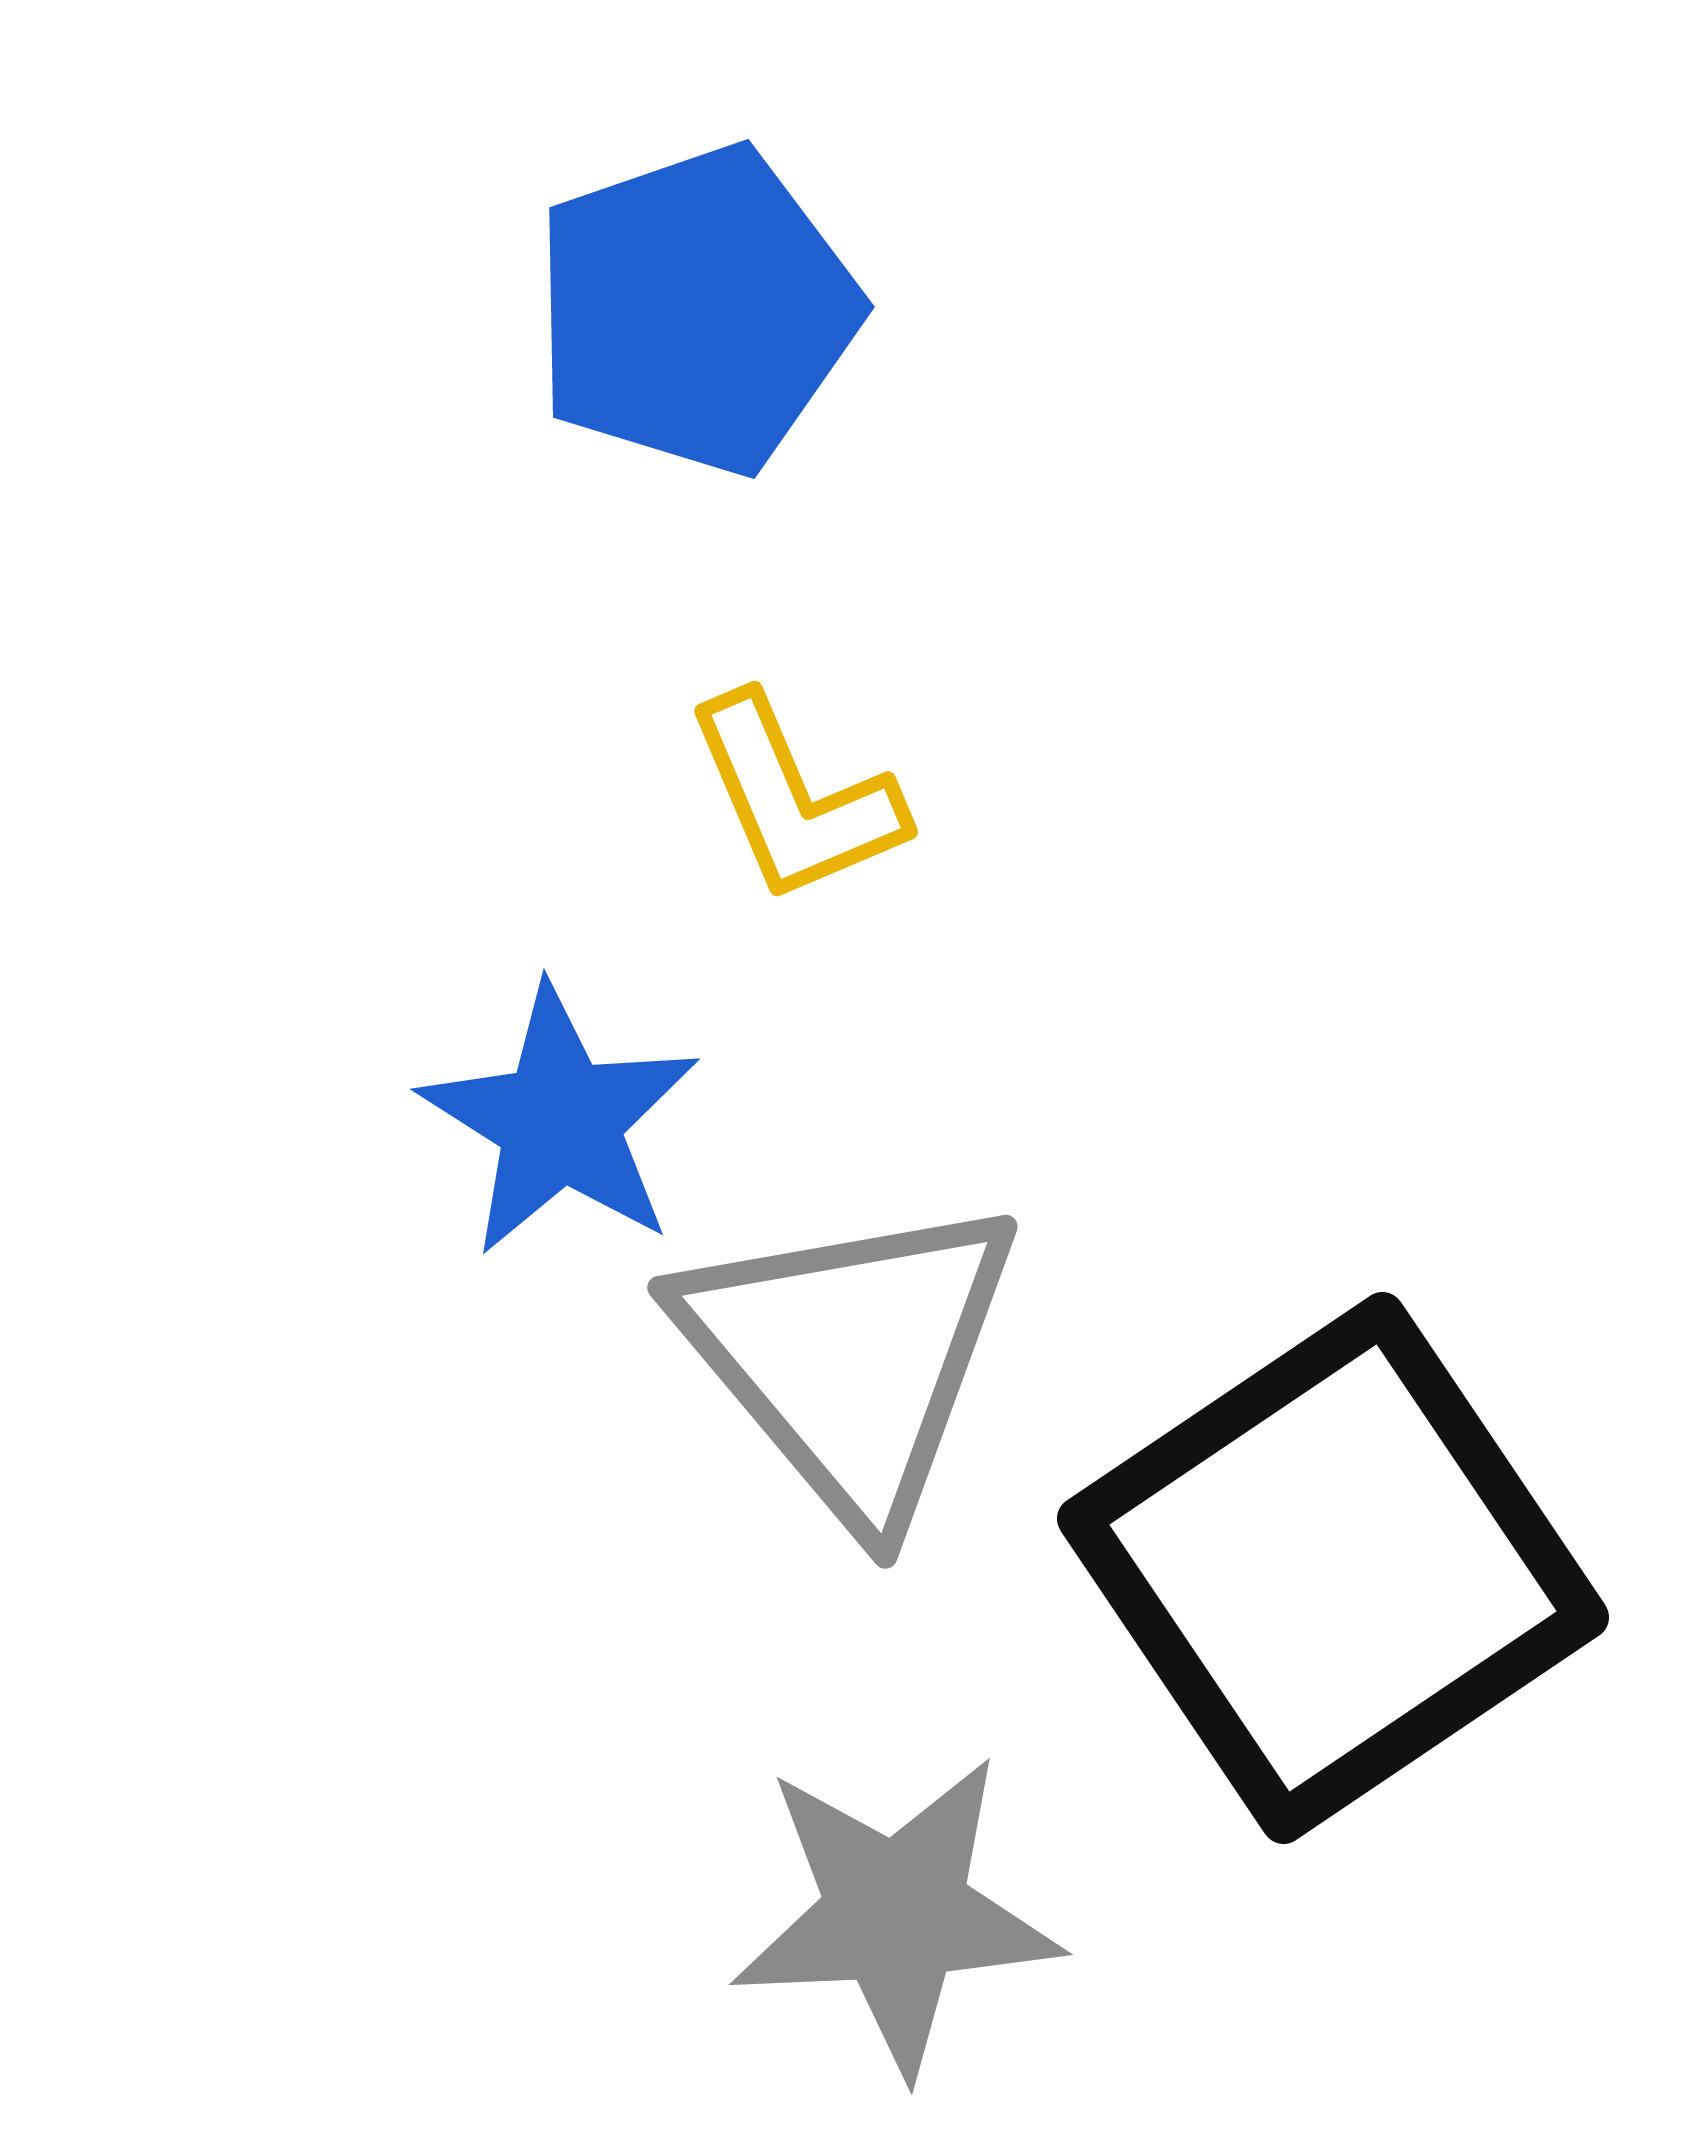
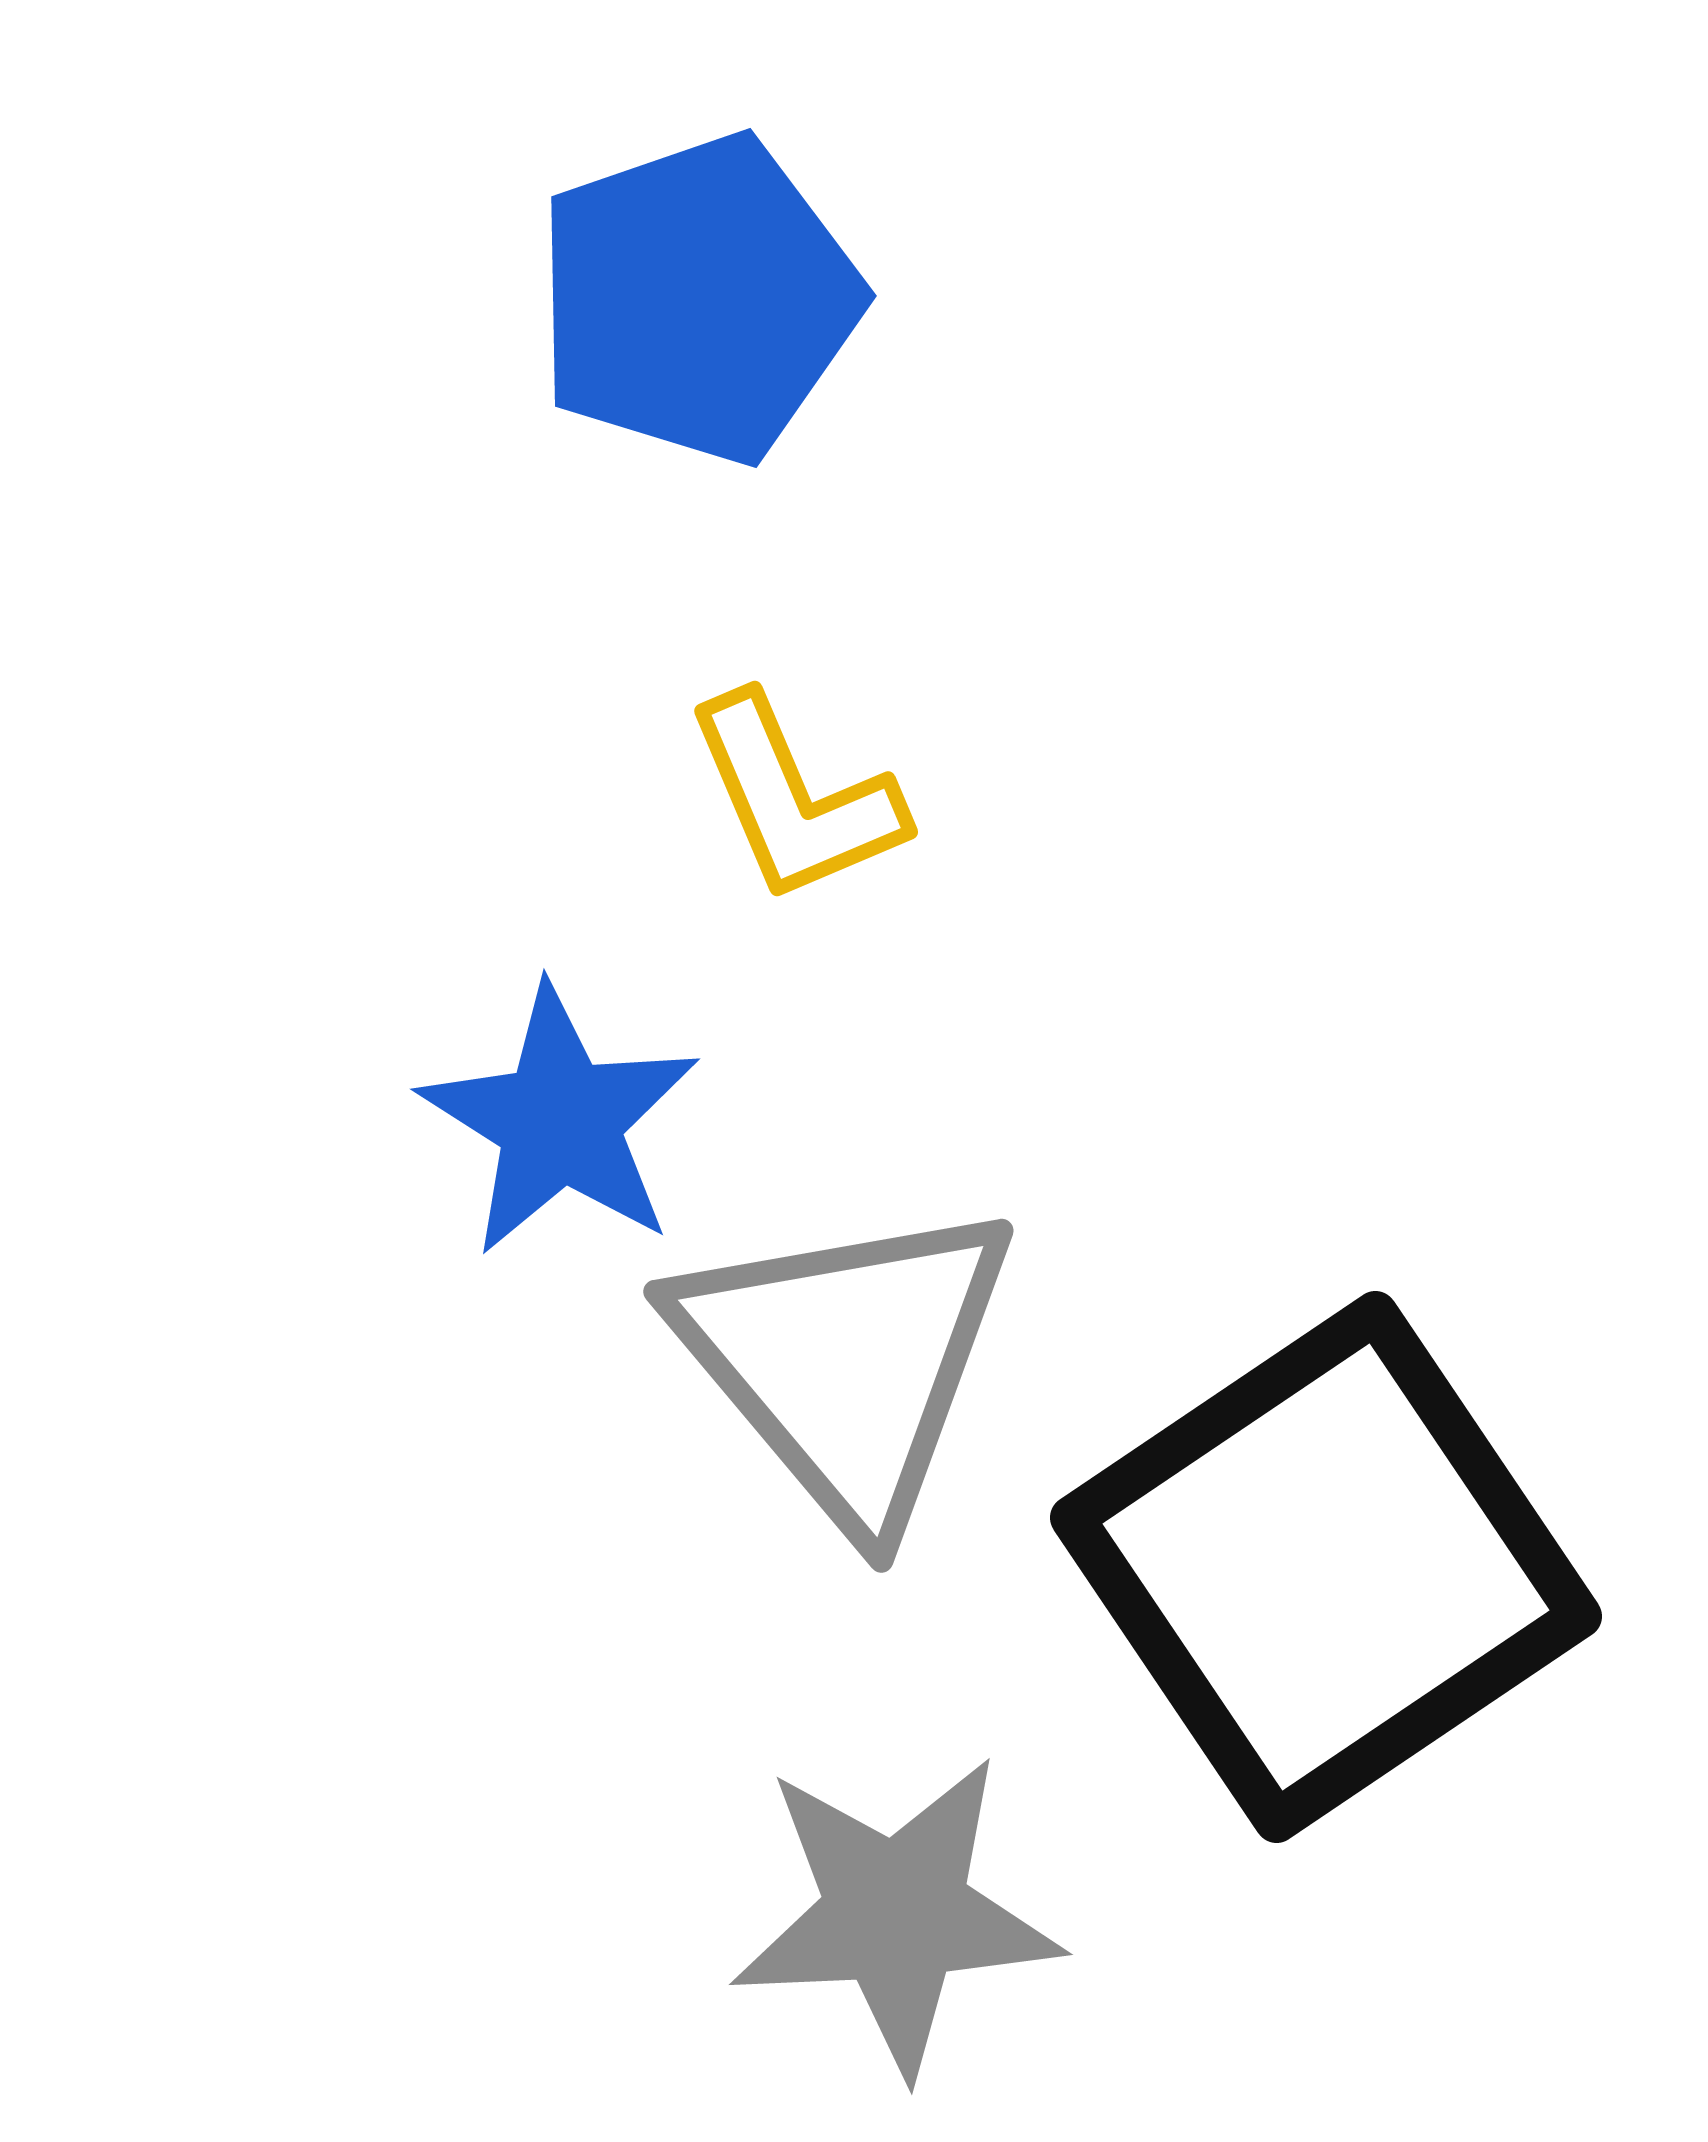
blue pentagon: moved 2 px right, 11 px up
gray triangle: moved 4 px left, 4 px down
black square: moved 7 px left, 1 px up
